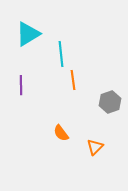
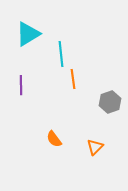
orange line: moved 1 px up
orange semicircle: moved 7 px left, 6 px down
